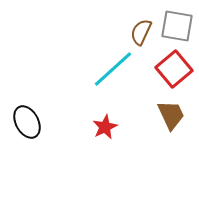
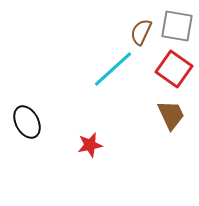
red square: rotated 15 degrees counterclockwise
red star: moved 15 px left, 18 px down; rotated 15 degrees clockwise
